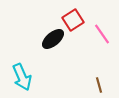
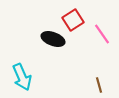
black ellipse: rotated 60 degrees clockwise
